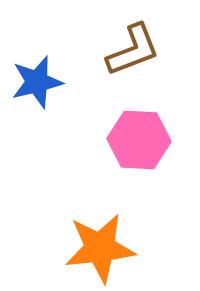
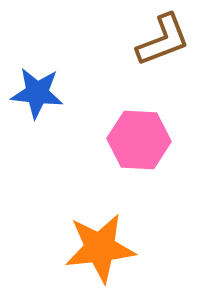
brown L-shape: moved 30 px right, 10 px up
blue star: moved 11 px down; rotated 20 degrees clockwise
